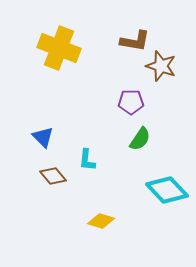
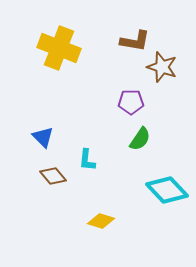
brown star: moved 1 px right, 1 px down
